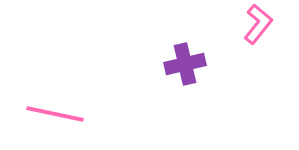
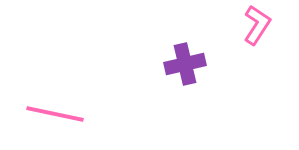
pink L-shape: moved 1 px left, 1 px down; rotated 6 degrees counterclockwise
